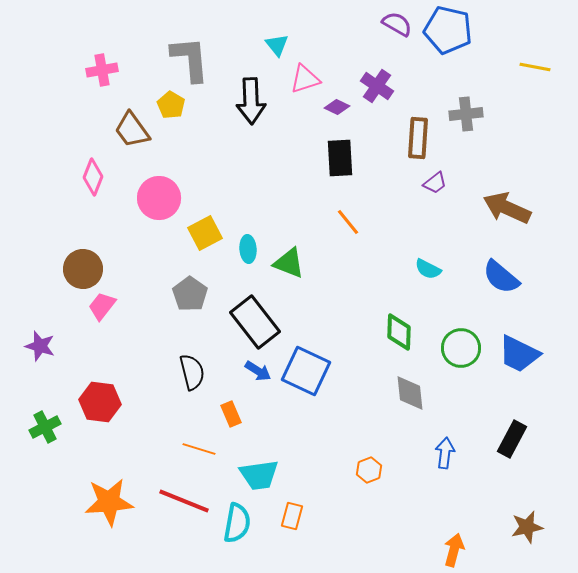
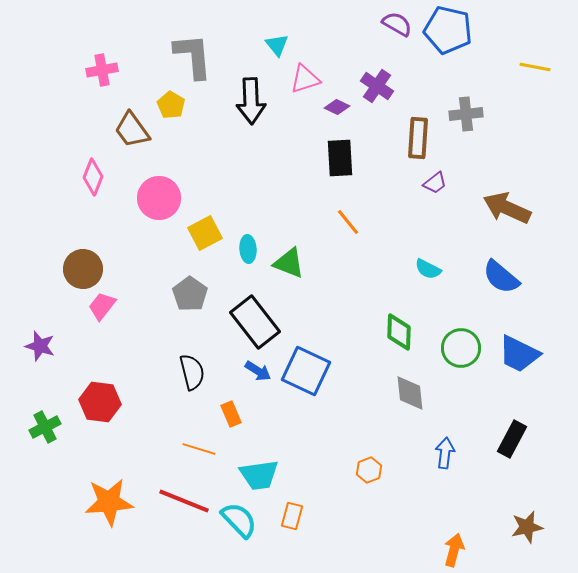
gray L-shape at (190, 59): moved 3 px right, 3 px up
cyan semicircle at (237, 523): moved 2 px right, 3 px up; rotated 54 degrees counterclockwise
